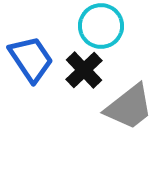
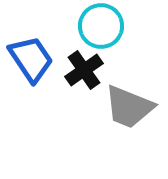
black cross: rotated 9 degrees clockwise
gray trapezoid: rotated 60 degrees clockwise
